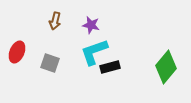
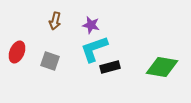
cyan L-shape: moved 3 px up
gray square: moved 2 px up
green diamond: moved 4 px left; rotated 60 degrees clockwise
